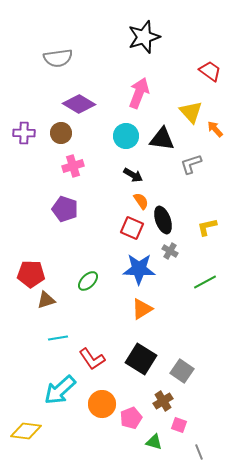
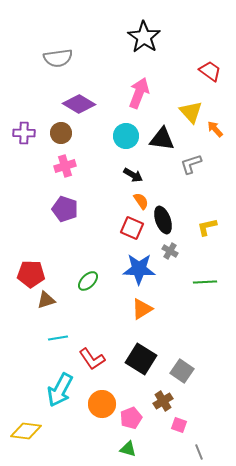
black star: rotated 20 degrees counterclockwise
pink cross: moved 8 px left
green line: rotated 25 degrees clockwise
cyan arrow: rotated 20 degrees counterclockwise
green triangle: moved 26 px left, 7 px down
